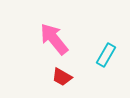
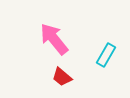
red trapezoid: rotated 10 degrees clockwise
